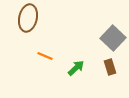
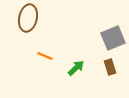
gray square: rotated 25 degrees clockwise
